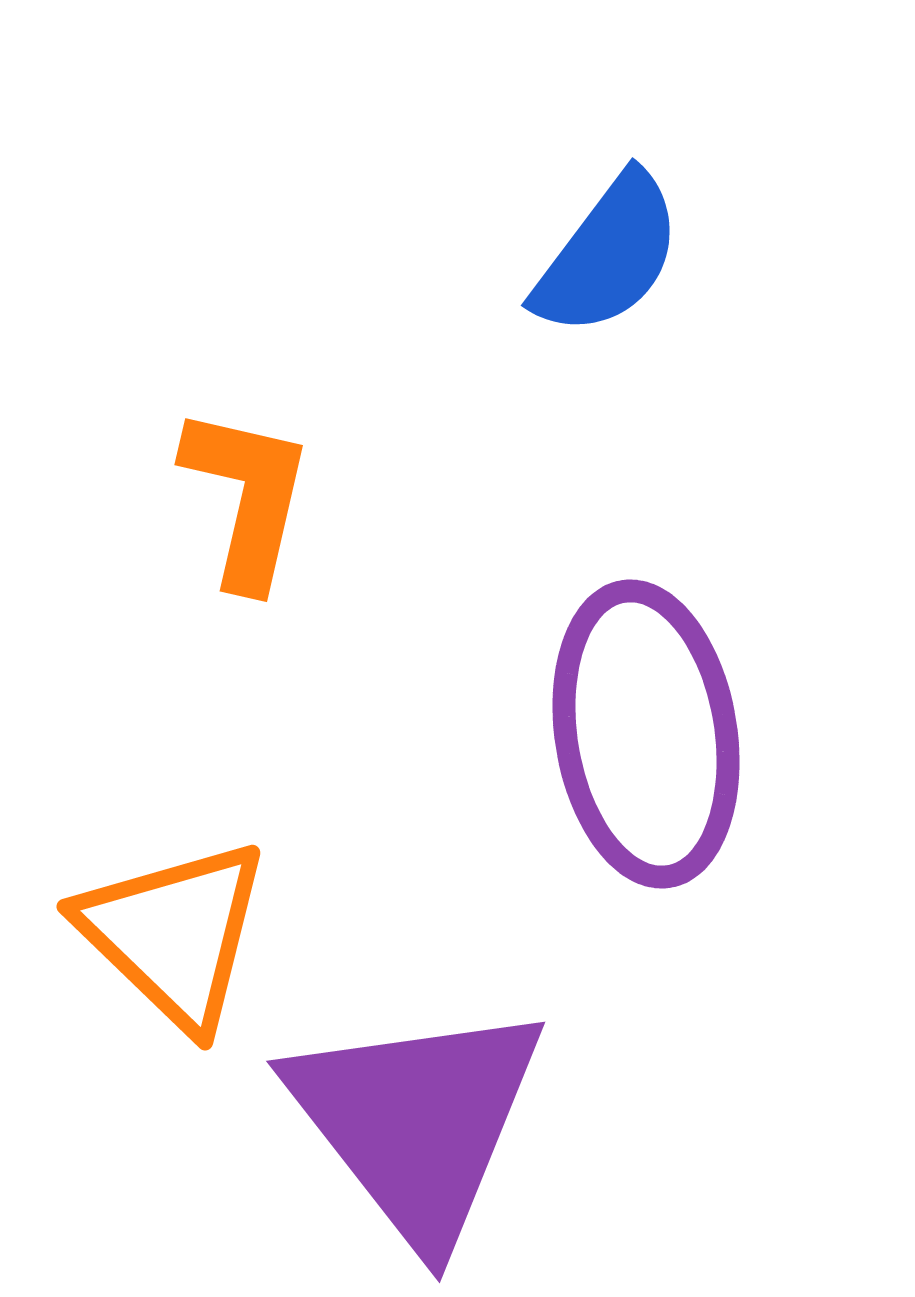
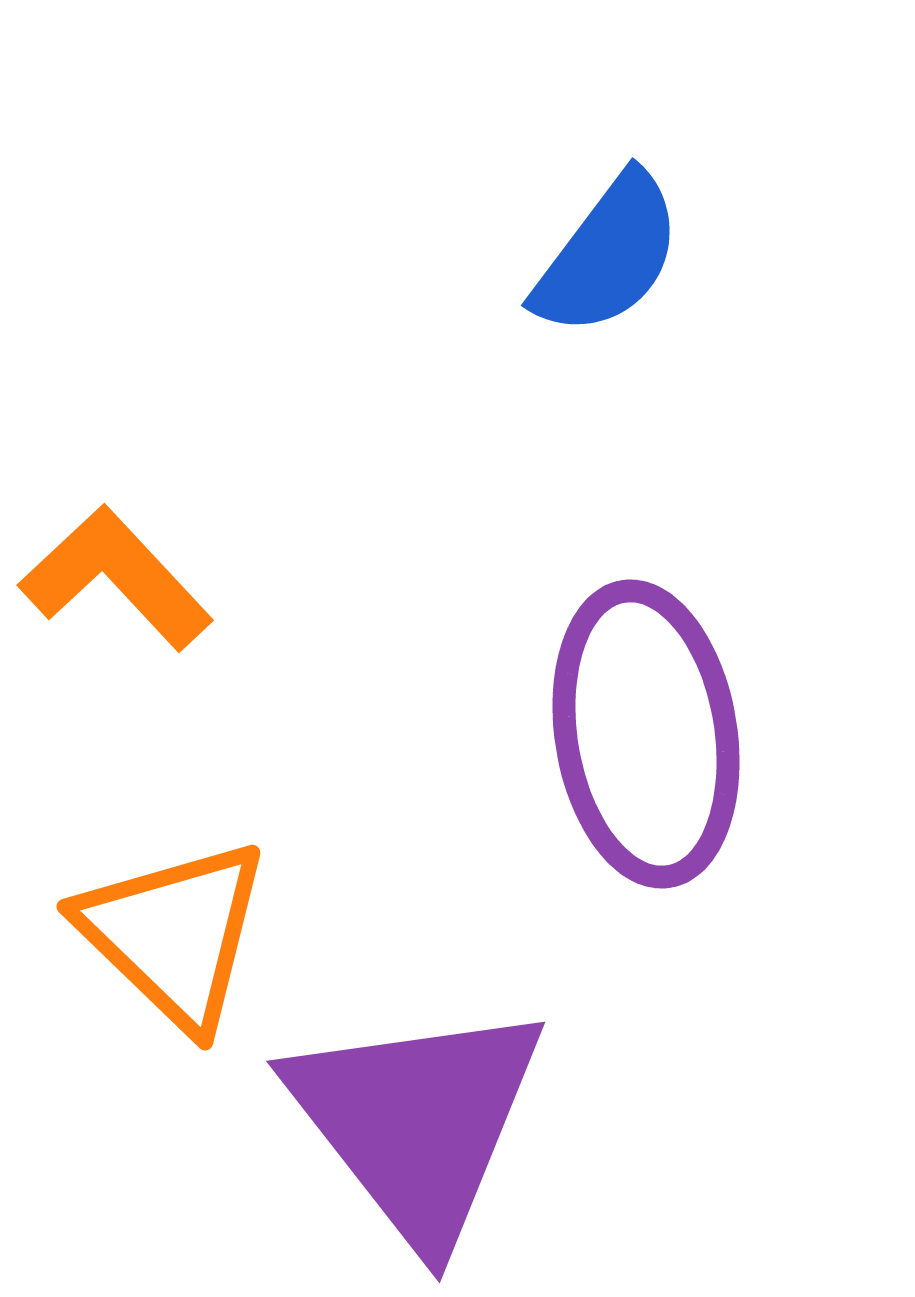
orange L-shape: moved 131 px left, 81 px down; rotated 56 degrees counterclockwise
